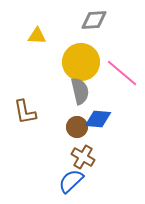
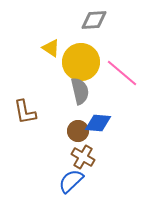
yellow triangle: moved 14 px right, 12 px down; rotated 30 degrees clockwise
blue diamond: moved 4 px down
brown circle: moved 1 px right, 4 px down
